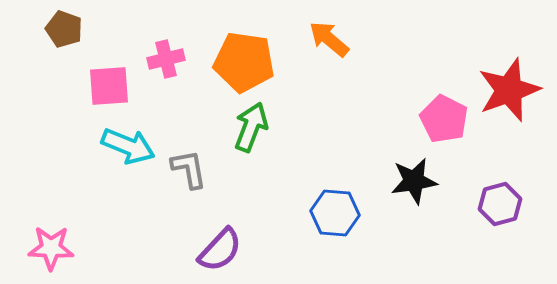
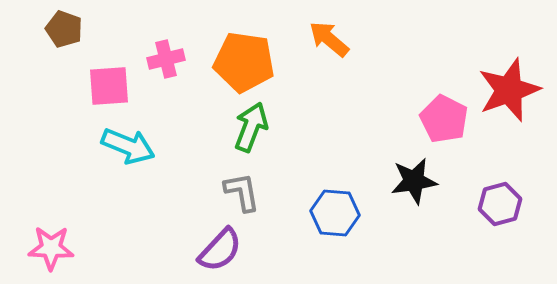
gray L-shape: moved 53 px right, 23 px down
